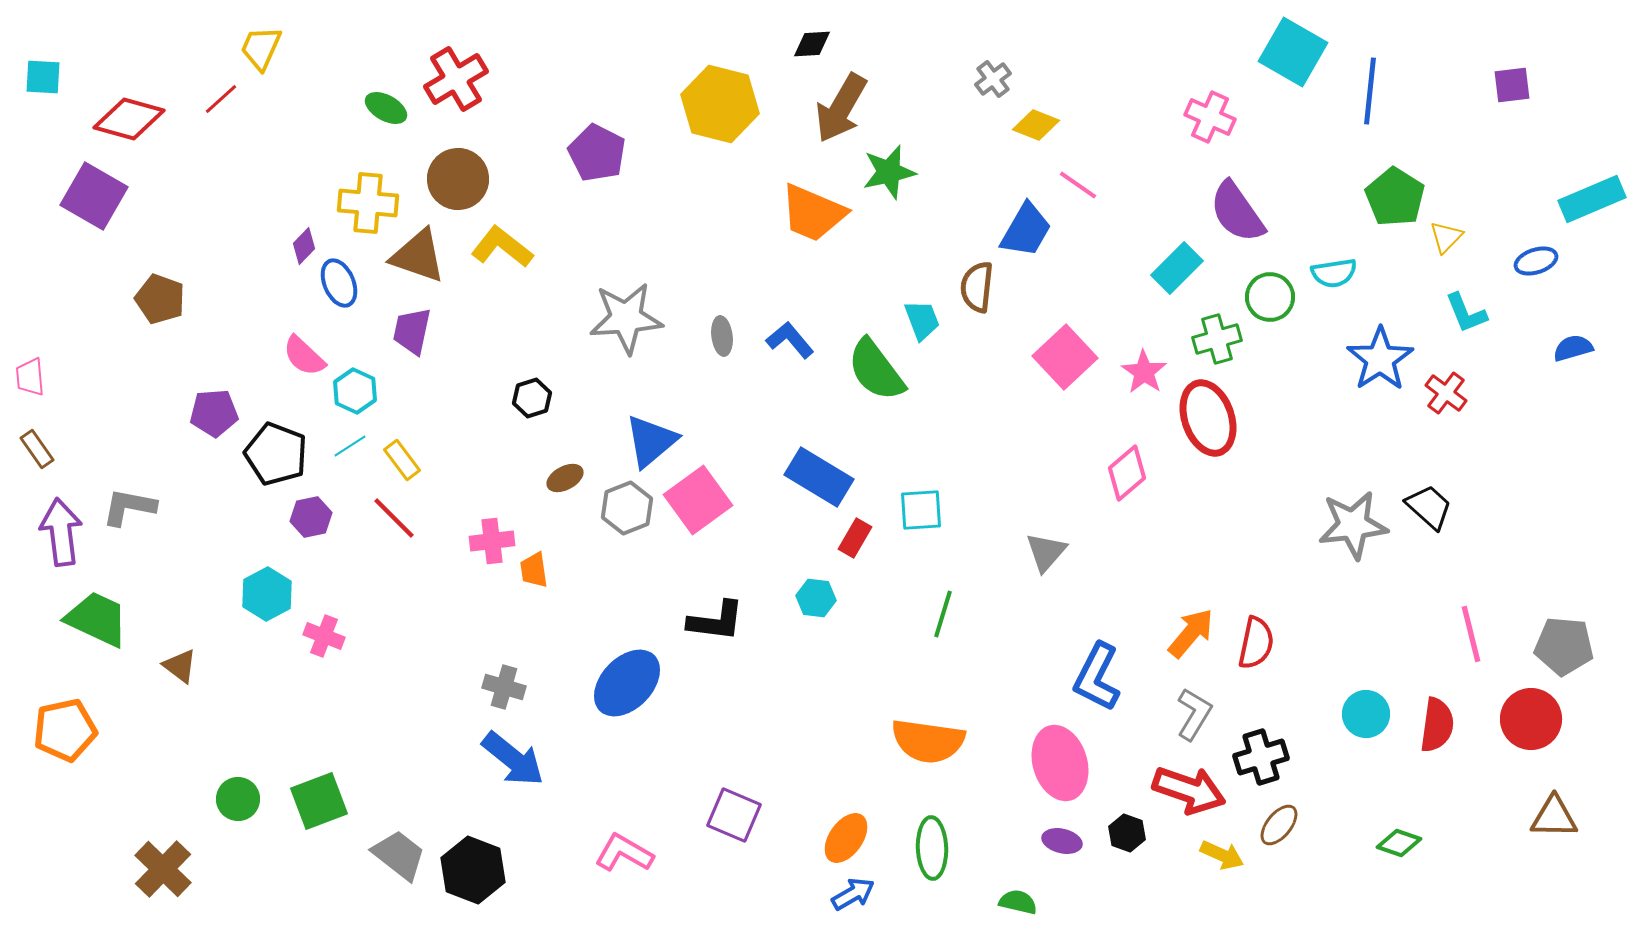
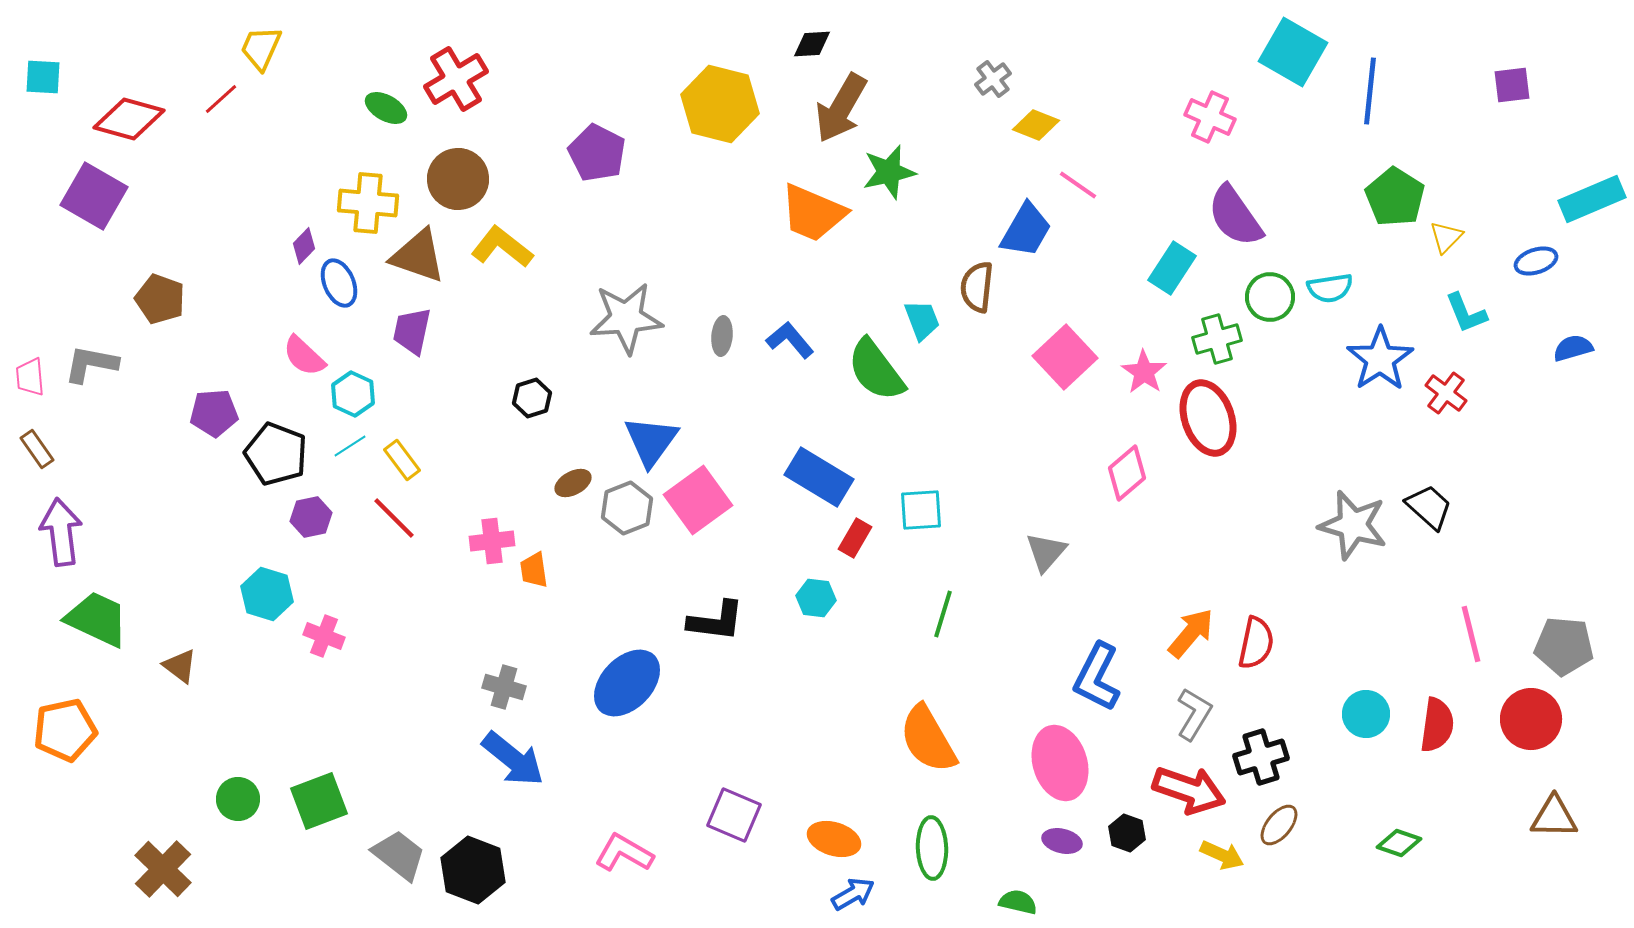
purple semicircle at (1237, 212): moved 2 px left, 4 px down
cyan rectangle at (1177, 268): moved 5 px left; rotated 12 degrees counterclockwise
cyan semicircle at (1334, 273): moved 4 px left, 15 px down
gray ellipse at (722, 336): rotated 12 degrees clockwise
cyan hexagon at (355, 391): moved 2 px left, 3 px down
blue triangle at (651, 441): rotated 14 degrees counterclockwise
brown ellipse at (565, 478): moved 8 px right, 5 px down
gray L-shape at (129, 507): moved 38 px left, 143 px up
gray star at (1353, 525): rotated 22 degrees clockwise
cyan hexagon at (267, 594): rotated 15 degrees counterclockwise
orange semicircle at (928, 741): moved 2 px up; rotated 52 degrees clockwise
orange ellipse at (846, 838): moved 12 px left, 1 px down; rotated 72 degrees clockwise
